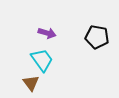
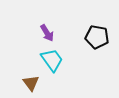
purple arrow: rotated 42 degrees clockwise
cyan trapezoid: moved 10 px right
